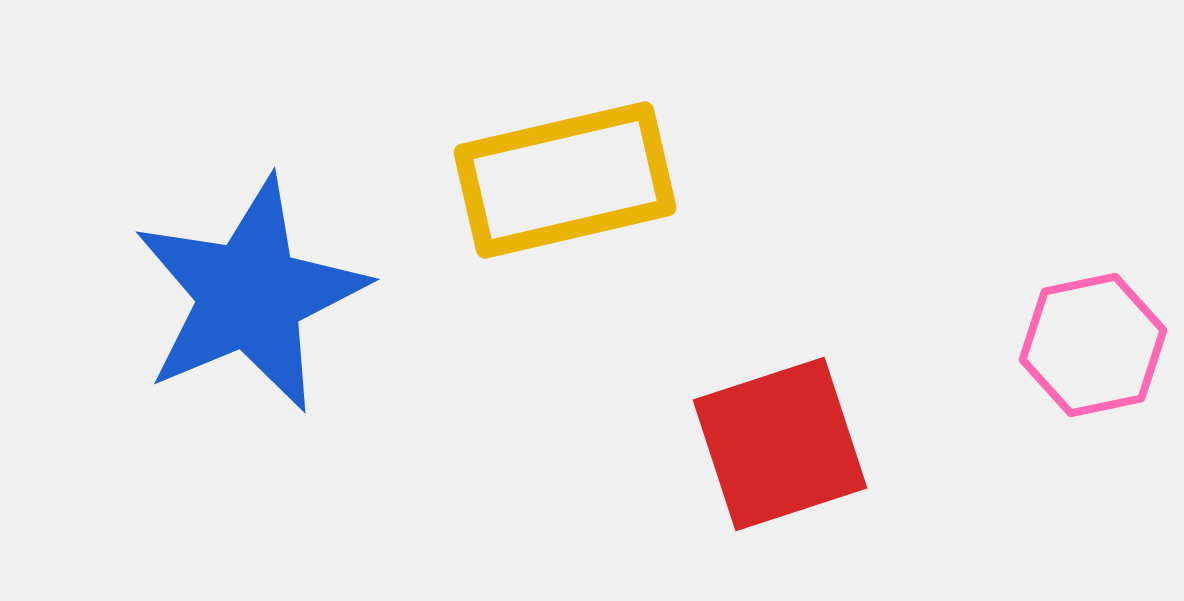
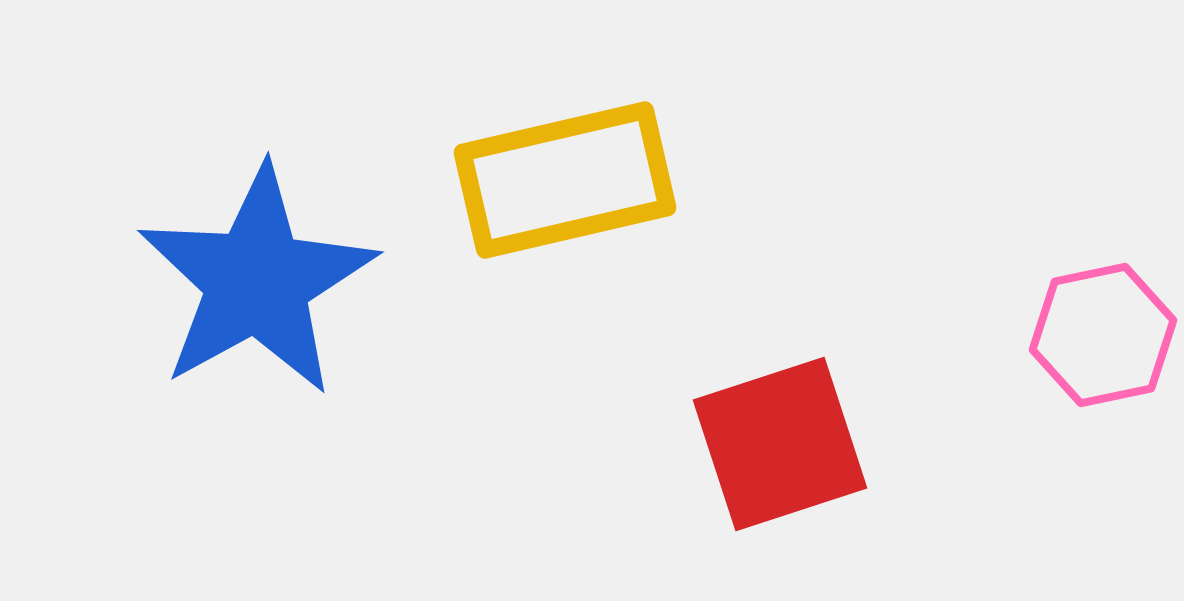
blue star: moved 7 px right, 14 px up; rotated 6 degrees counterclockwise
pink hexagon: moved 10 px right, 10 px up
